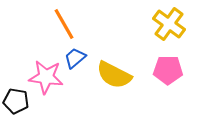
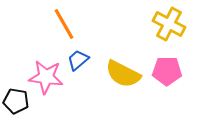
yellow cross: rotated 8 degrees counterclockwise
blue trapezoid: moved 3 px right, 2 px down
pink pentagon: moved 1 px left, 1 px down
yellow semicircle: moved 9 px right, 1 px up
